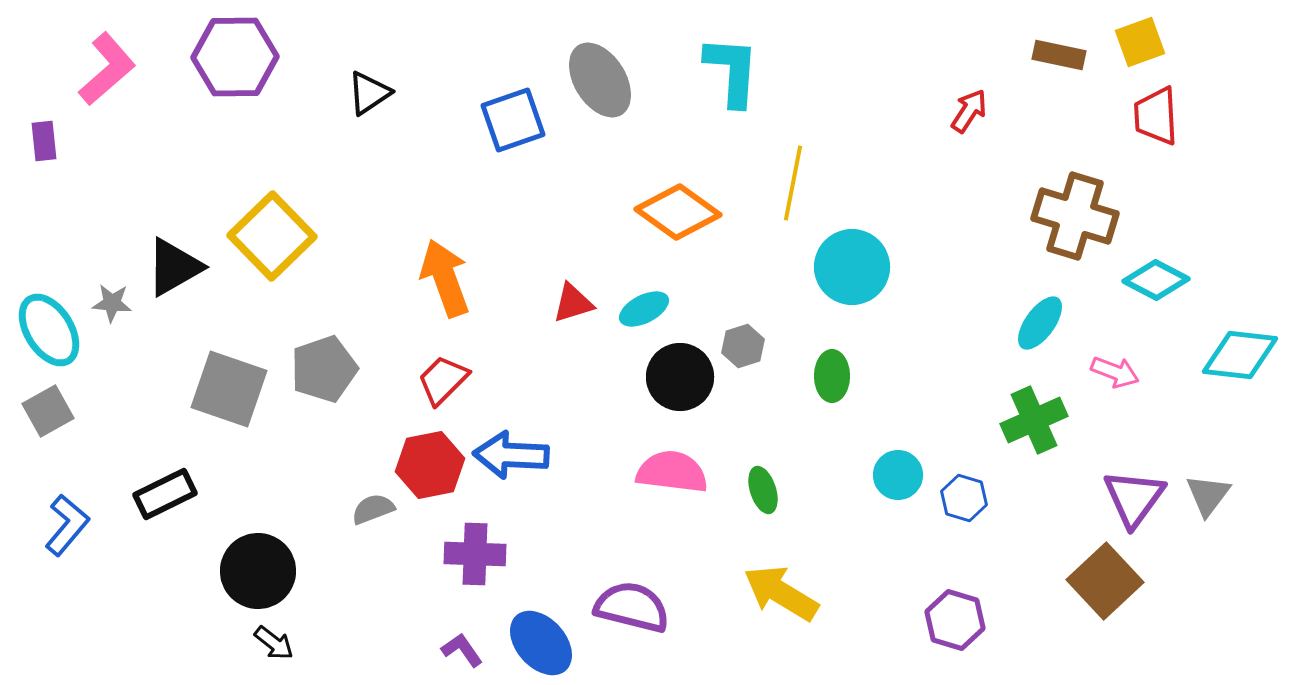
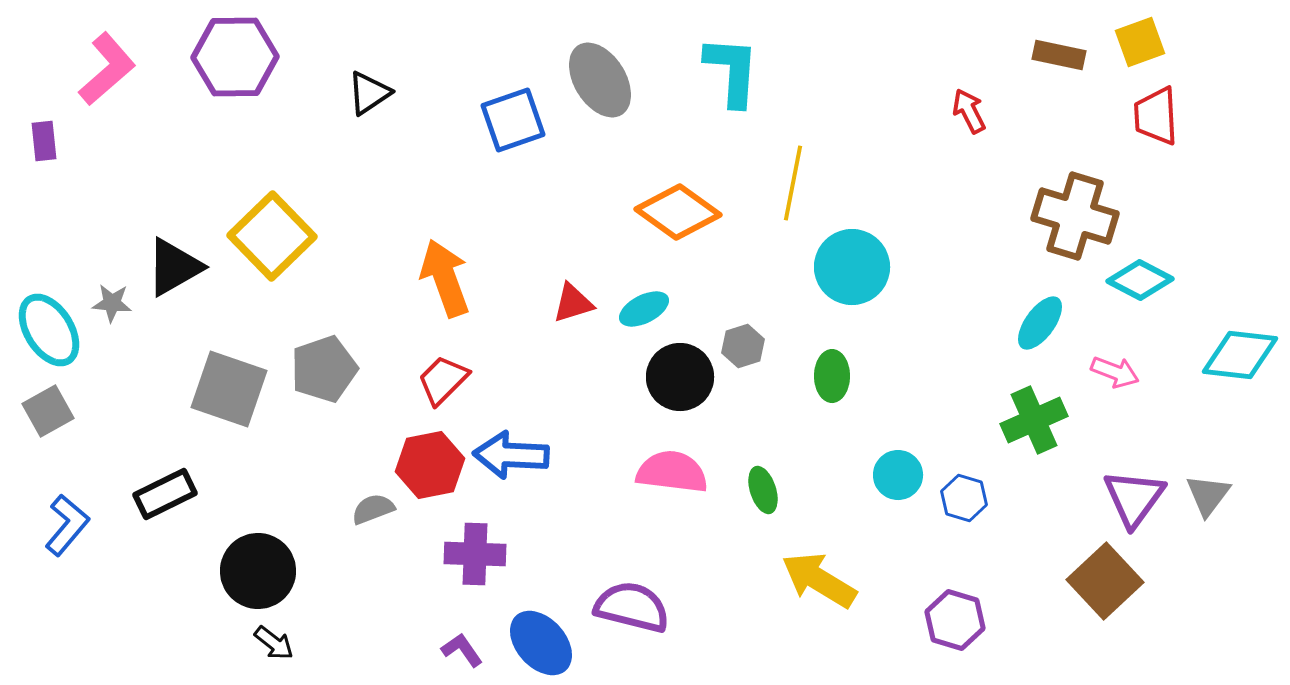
red arrow at (969, 111): rotated 60 degrees counterclockwise
cyan diamond at (1156, 280): moved 16 px left
yellow arrow at (781, 593): moved 38 px right, 13 px up
